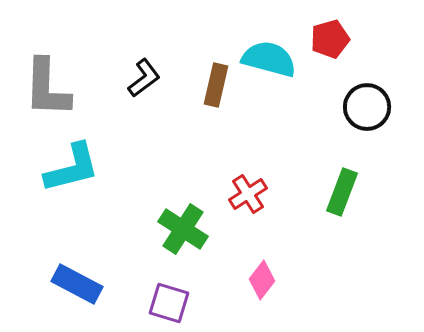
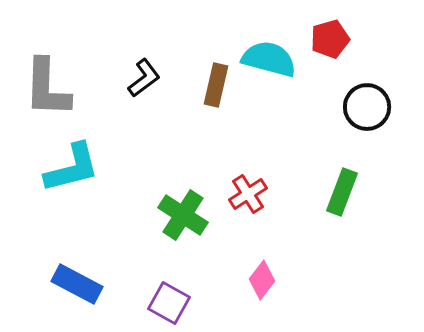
green cross: moved 14 px up
purple square: rotated 12 degrees clockwise
